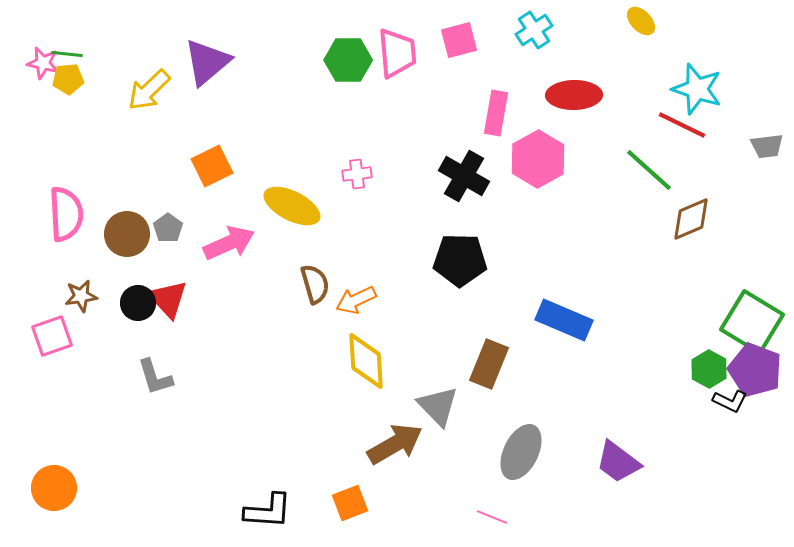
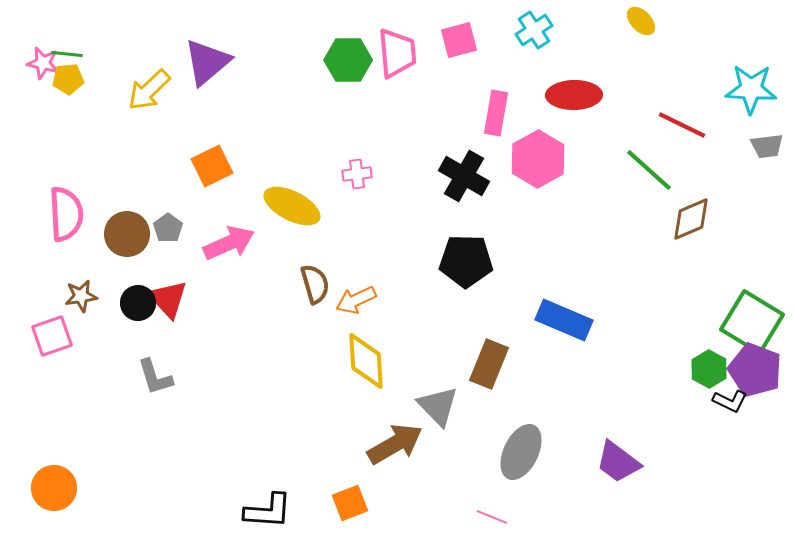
cyan star at (697, 89): moved 54 px right; rotated 15 degrees counterclockwise
black pentagon at (460, 260): moved 6 px right, 1 px down
